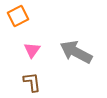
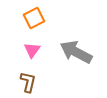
orange square: moved 16 px right, 2 px down
brown L-shape: moved 4 px left; rotated 20 degrees clockwise
